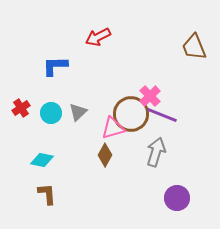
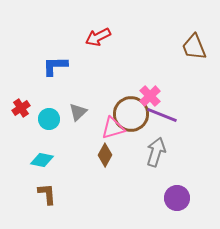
cyan circle: moved 2 px left, 6 px down
